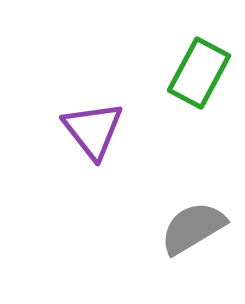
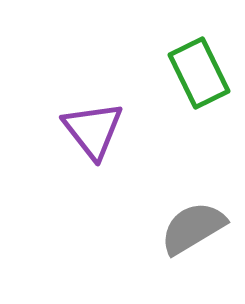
green rectangle: rotated 54 degrees counterclockwise
